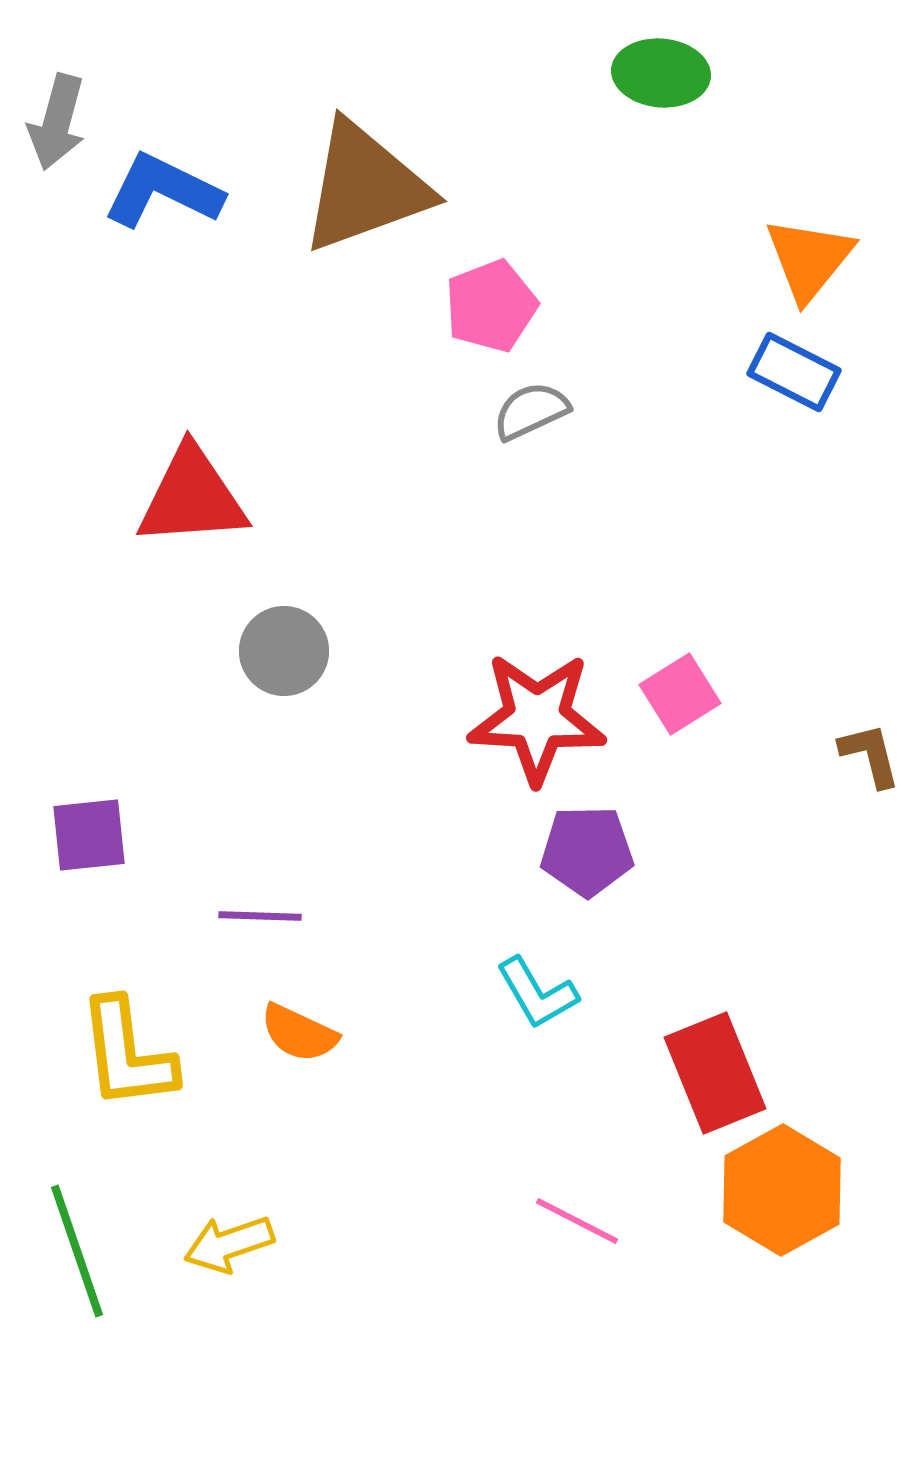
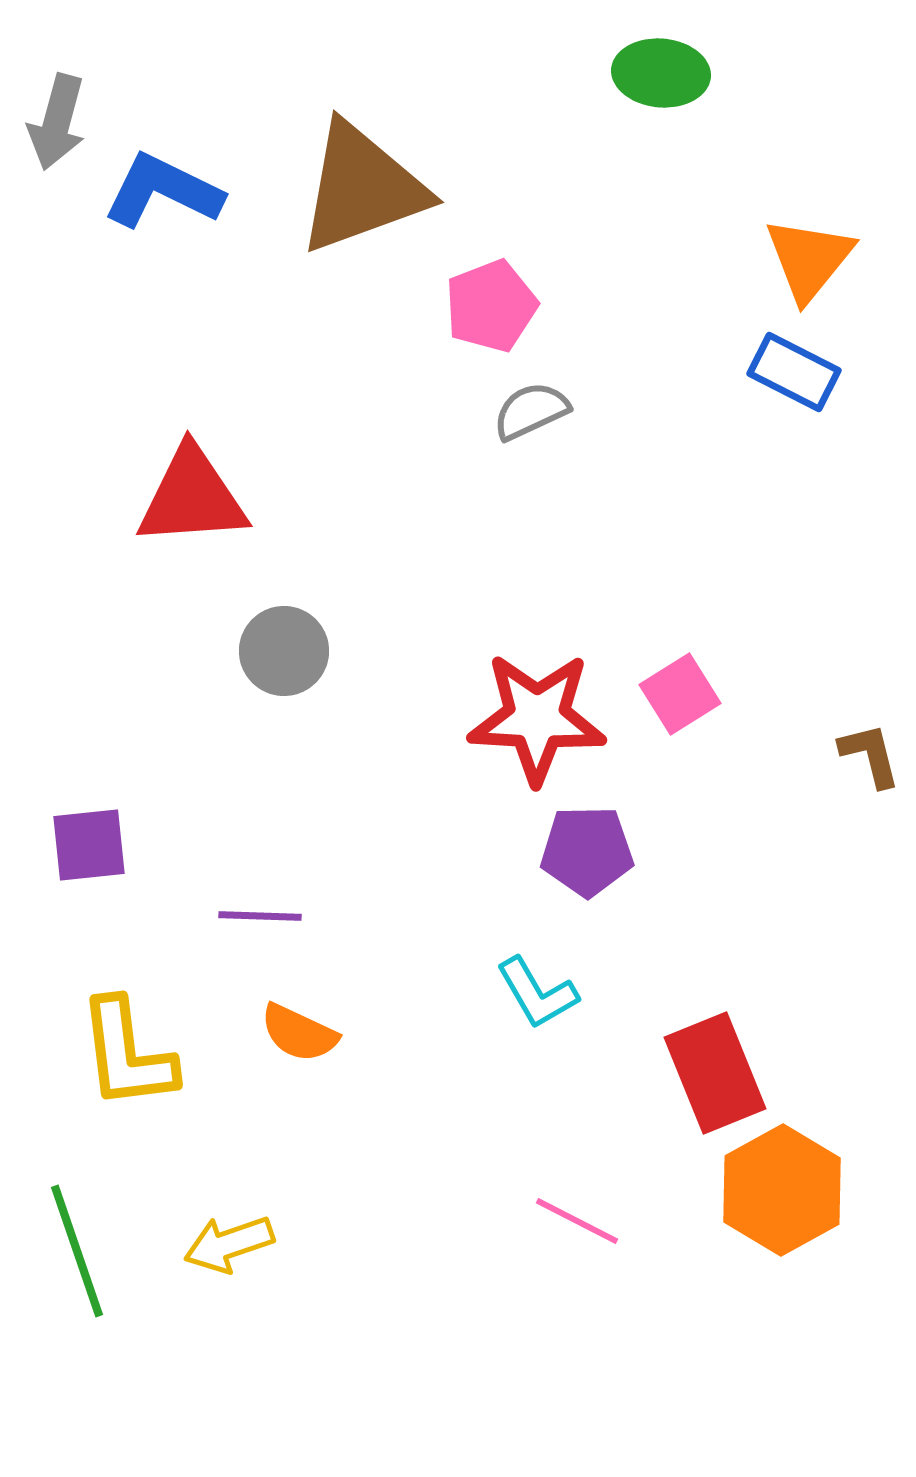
brown triangle: moved 3 px left, 1 px down
purple square: moved 10 px down
